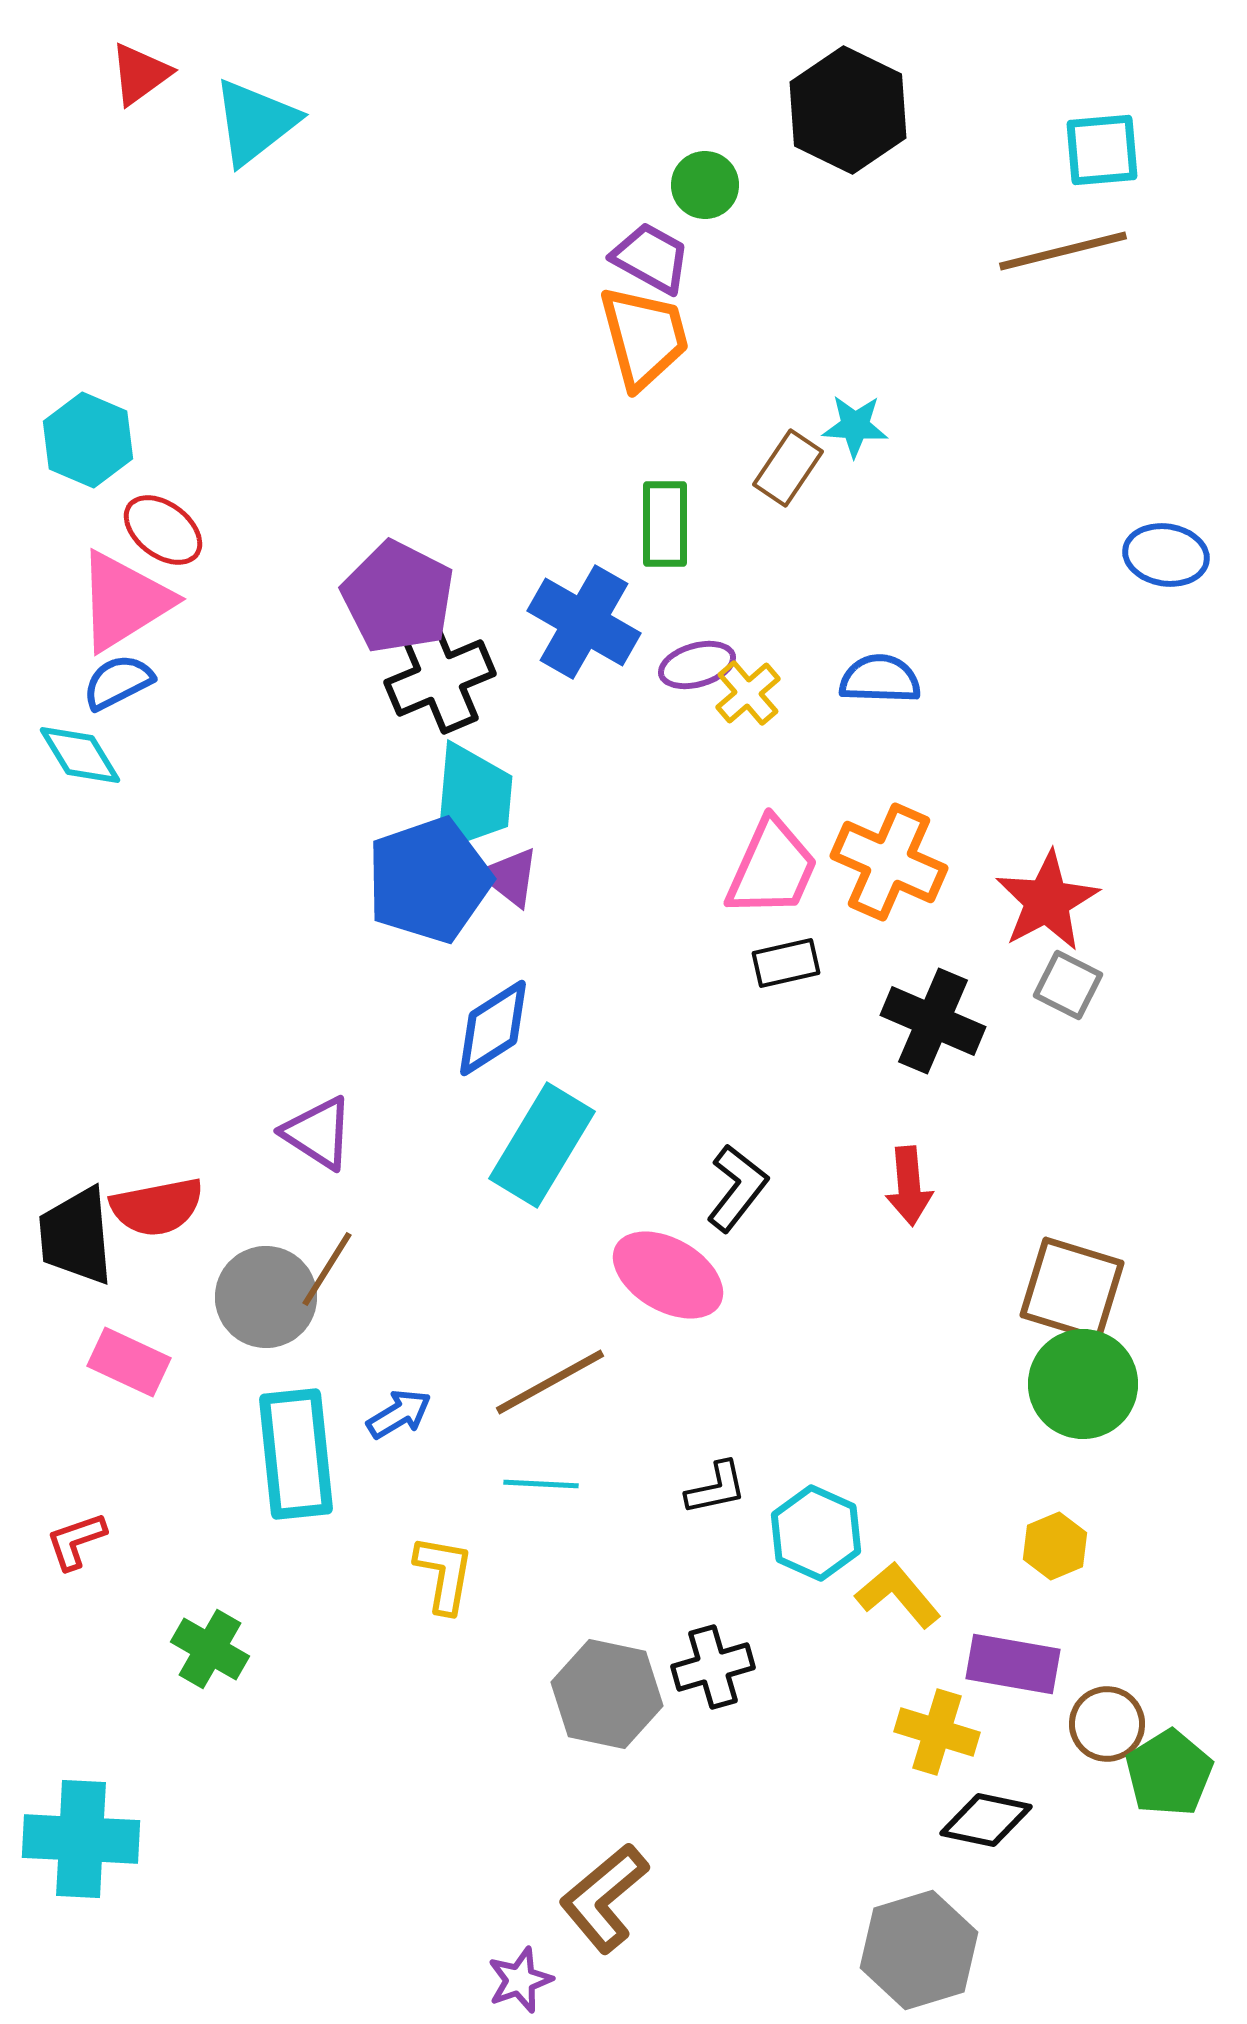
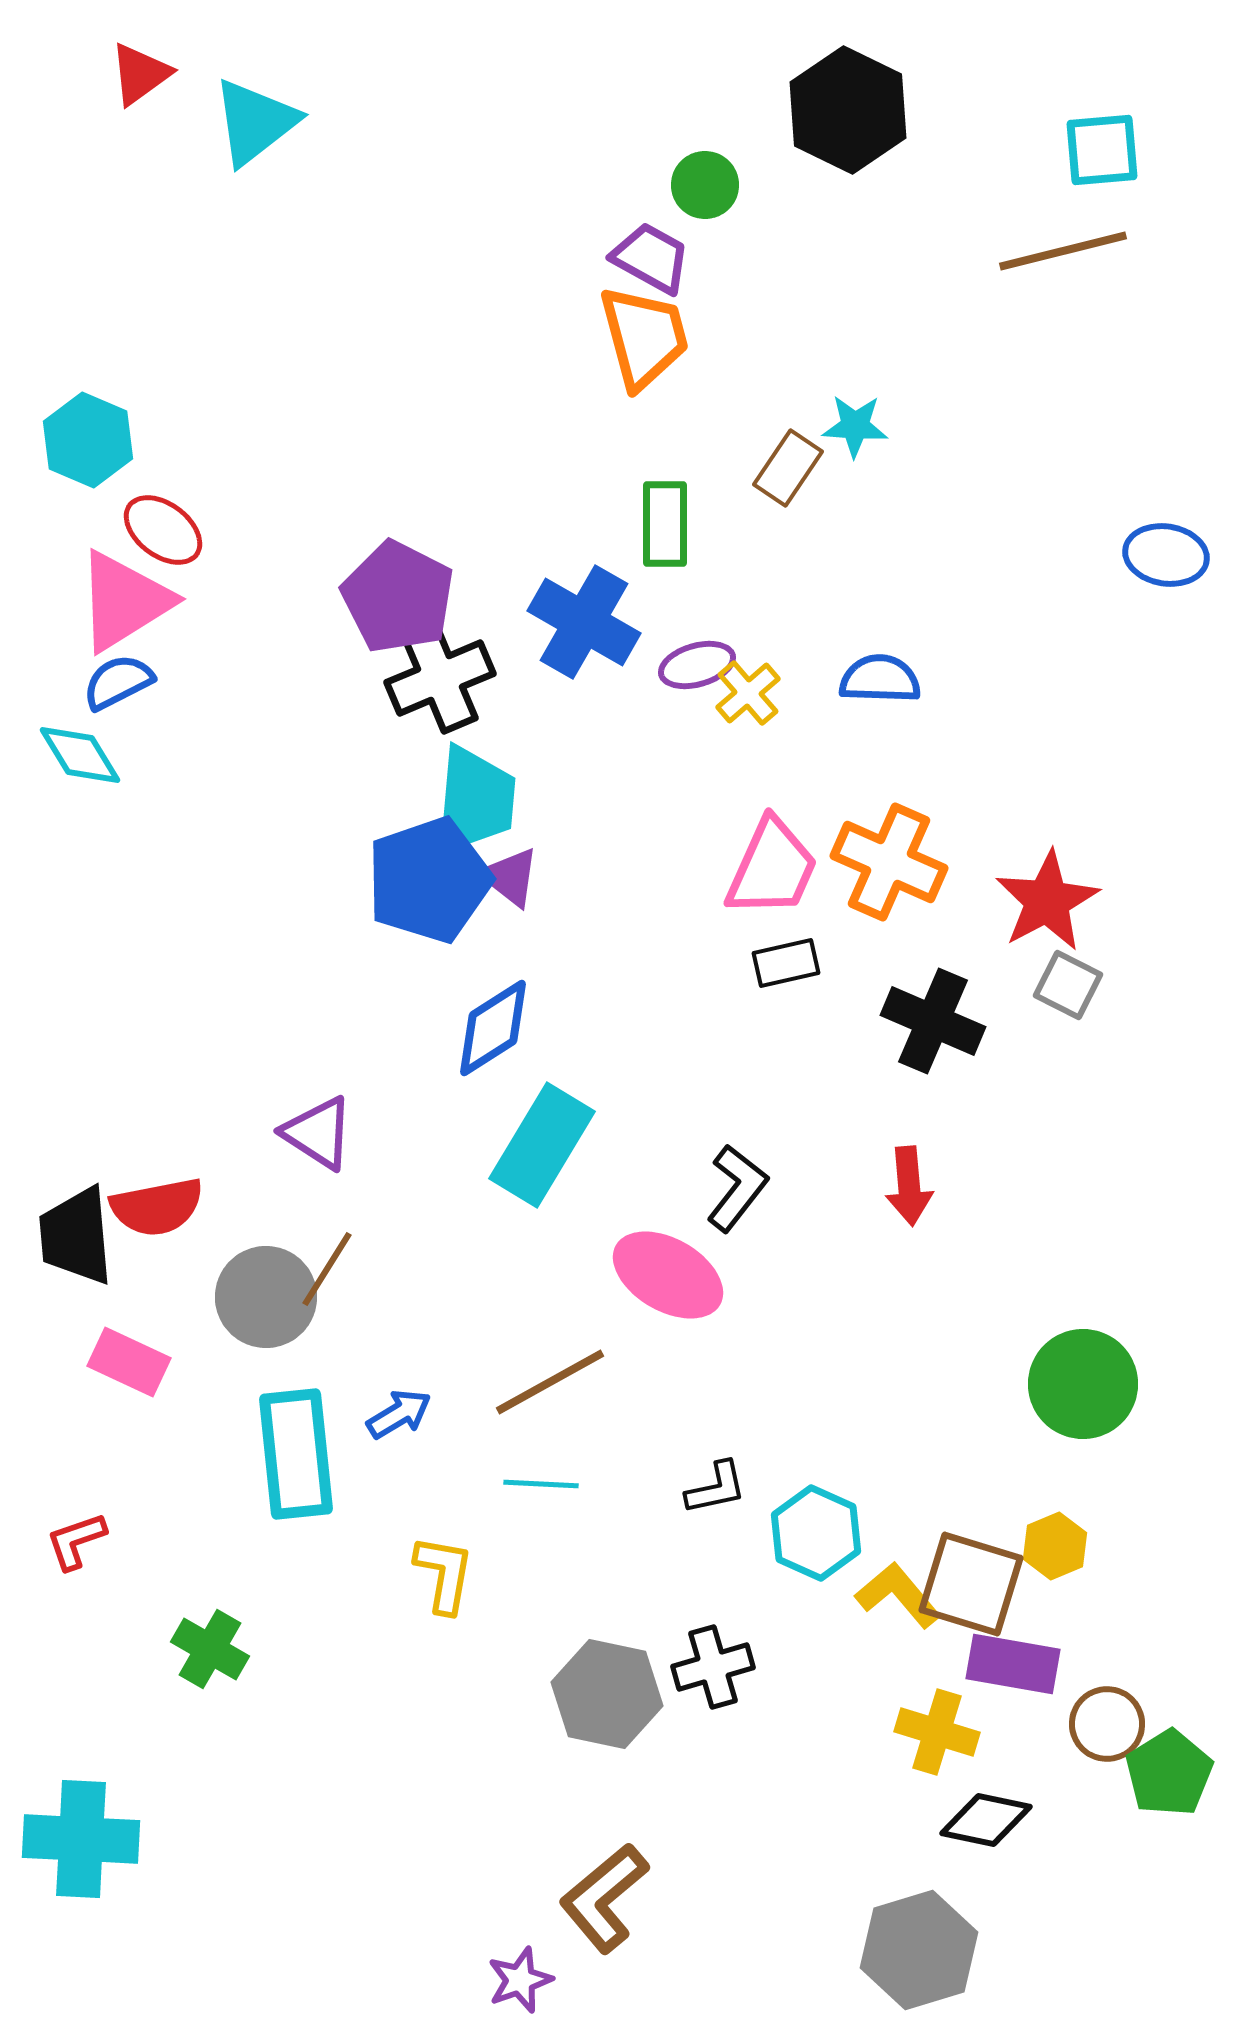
cyan trapezoid at (472, 798): moved 3 px right, 2 px down
brown square at (1072, 1289): moved 101 px left, 295 px down
